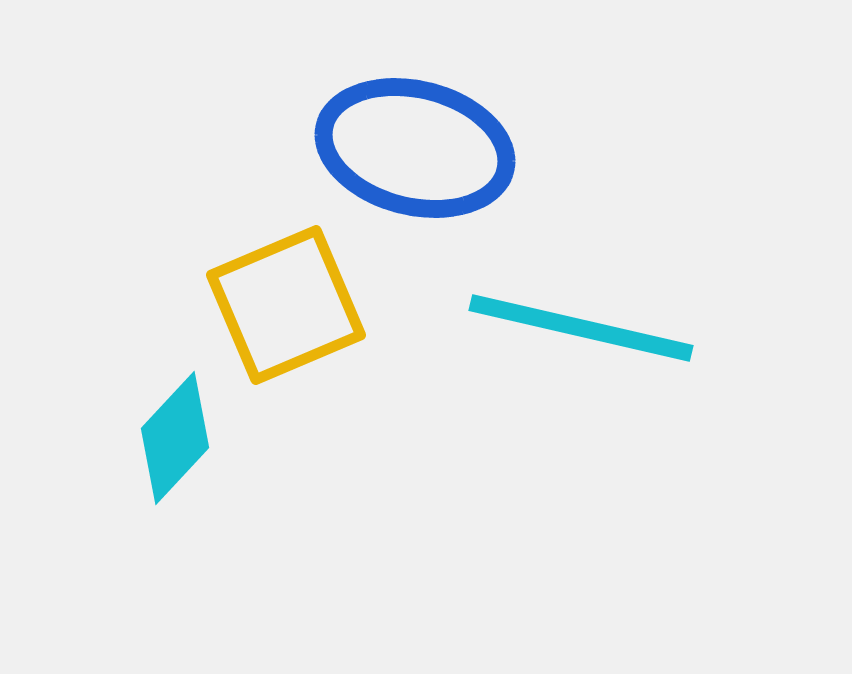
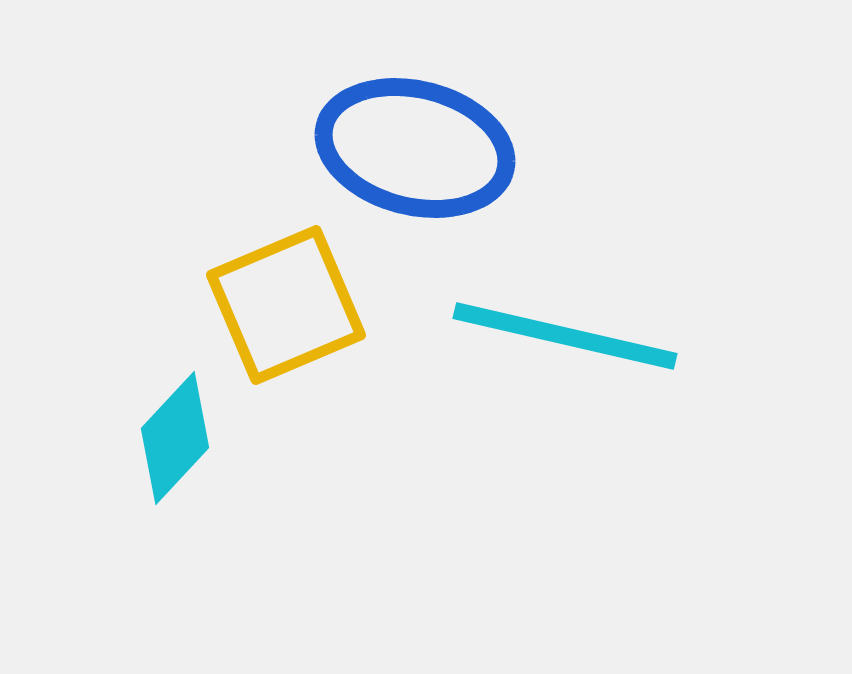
cyan line: moved 16 px left, 8 px down
